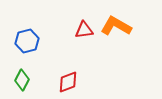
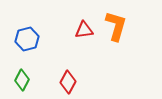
orange L-shape: rotated 76 degrees clockwise
blue hexagon: moved 2 px up
red diamond: rotated 40 degrees counterclockwise
